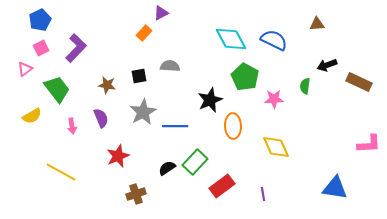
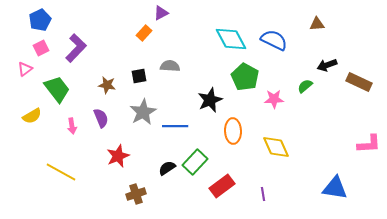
green semicircle: rotated 42 degrees clockwise
orange ellipse: moved 5 px down
